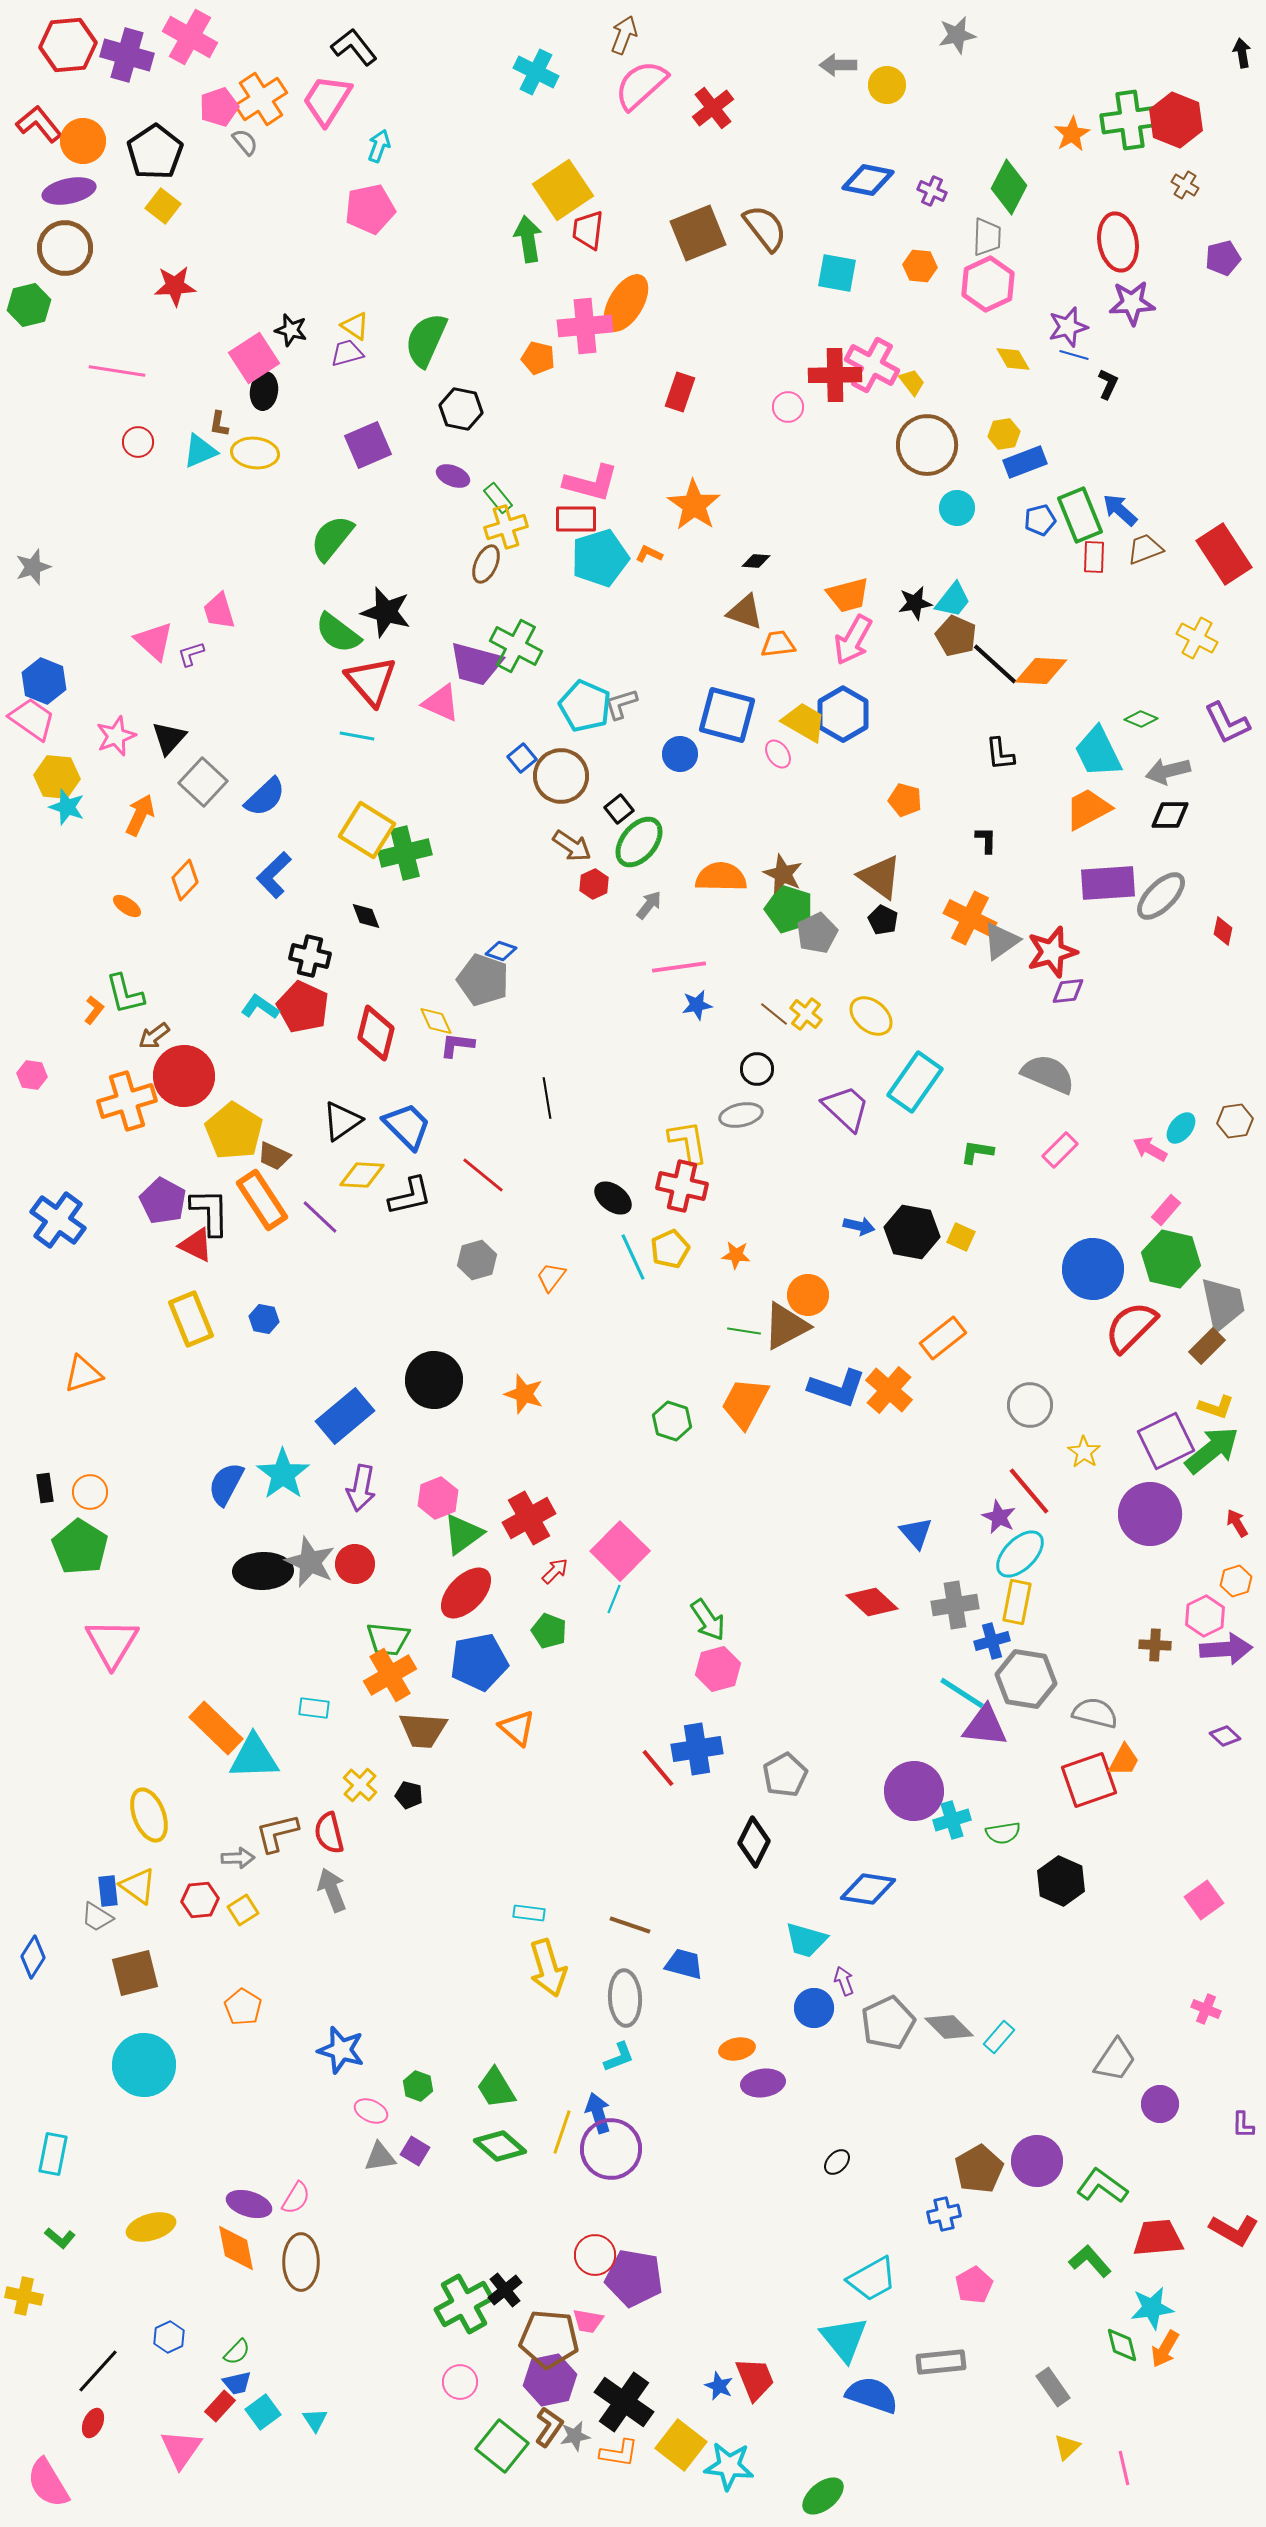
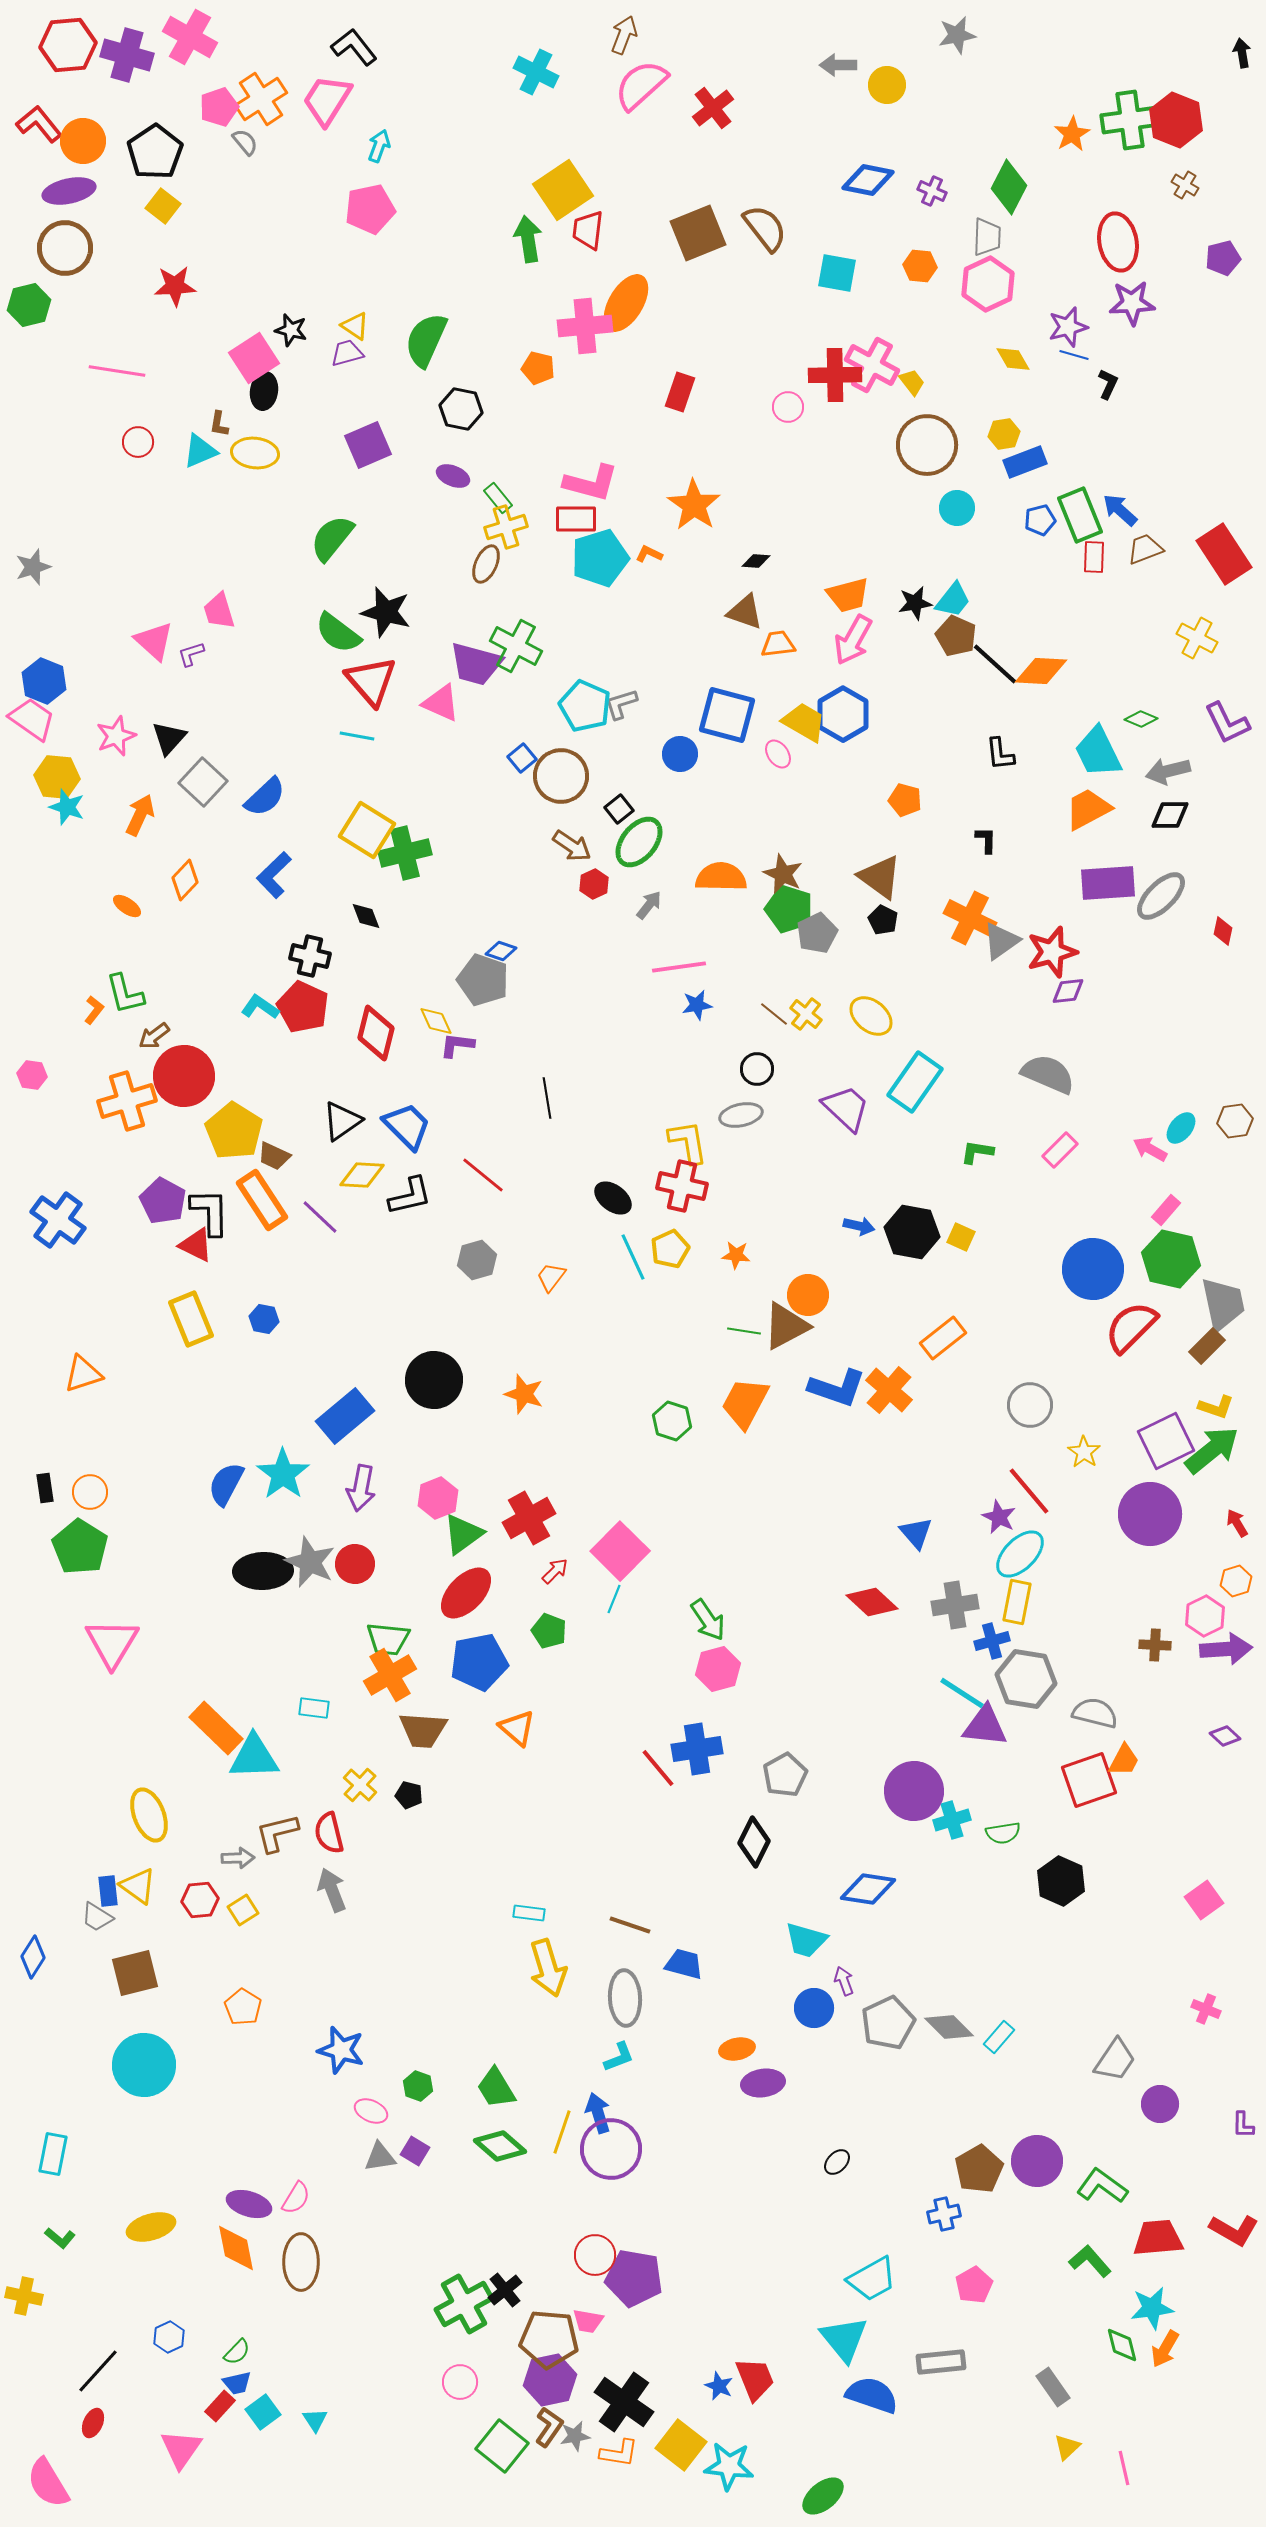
orange pentagon at (538, 358): moved 10 px down
